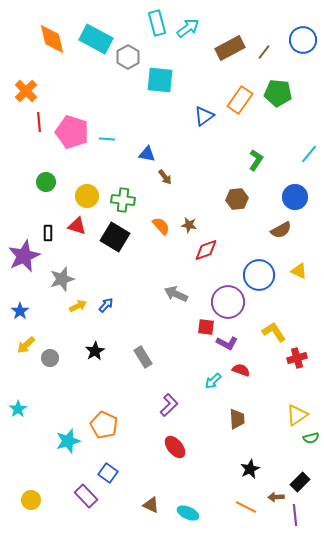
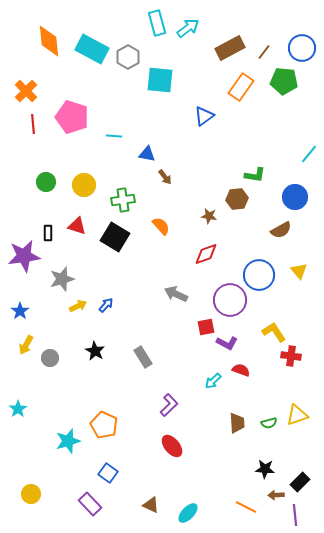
orange diamond at (52, 39): moved 3 px left, 2 px down; rotated 8 degrees clockwise
cyan rectangle at (96, 39): moved 4 px left, 10 px down
blue circle at (303, 40): moved 1 px left, 8 px down
green pentagon at (278, 93): moved 6 px right, 12 px up
orange rectangle at (240, 100): moved 1 px right, 13 px up
red line at (39, 122): moved 6 px left, 2 px down
pink pentagon at (72, 132): moved 15 px up
cyan line at (107, 139): moved 7 px right, 3 px up
green L-shape at (256, 160): moved 1 px left, 15 px down; rotated 65 degrees clockwise
yellow circle at (87, 196): moved 3 px left, 11 px up
green cross at (123, 200): rotated 15 degrees counterclockwise
brown star at (189, 225): moved 20 px right, 9 px up
red diamond at (206, 250): moved 4 px down
purple star at (24, 256): rotated 16 degrees clockwise
yellow triangle at (299, 271): rotated 24 degrees clockwise
purple circle at (228, 302): moved 2 px right, 2 px up
red square at (206, 327): rotated 18 degrees counterclockwise
yellow arrow at (26, 345): rotated 18 degrees counterclockwise
black star at (95, 351): rotated 12 degrees counterclockwise
red cross at (297, 358): moved 6 px left, 2 px up; rotated 24 degrees clockwise
yellow triangle at (297, 415): rotated 15 degrees clockwise
brown trapezoid at (237, 419): moved 4 px down
green semicircle at (311, 438): moved 42 px left, 15 px up
red ellipse at (175, 447): moved 3 px left, 1 px up
black star at (250, 469): moved 15 px right; rotated 30 degrees clockwise
purple rectangle at (86, 496): moved 4 px right, 8 px down
brown arrow at (276, 497): moved 2 px up
yellow circle at (31, 500): moved 6 px up
cyan ellipse at (188, 513): rotated 70 degrees counterclockwise
